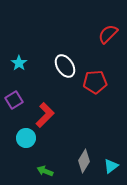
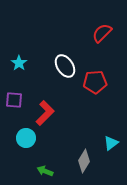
red semicircle: moved 6 px left, 1 px up
purple square: rotated 36 degrees clockwise
red L-shape: moved 2 px up
cyan triangle: moved 23 px up
